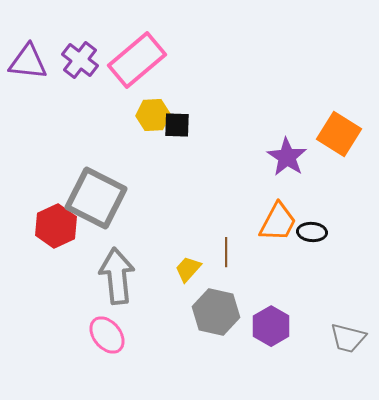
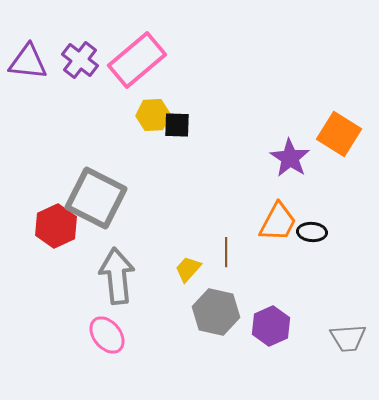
purple star: moved 3 px right, 1 px down
purple hexagon: rotated 6 degrees clockwise
gray trapezoid: rotated 18 degrees counterclockwise
